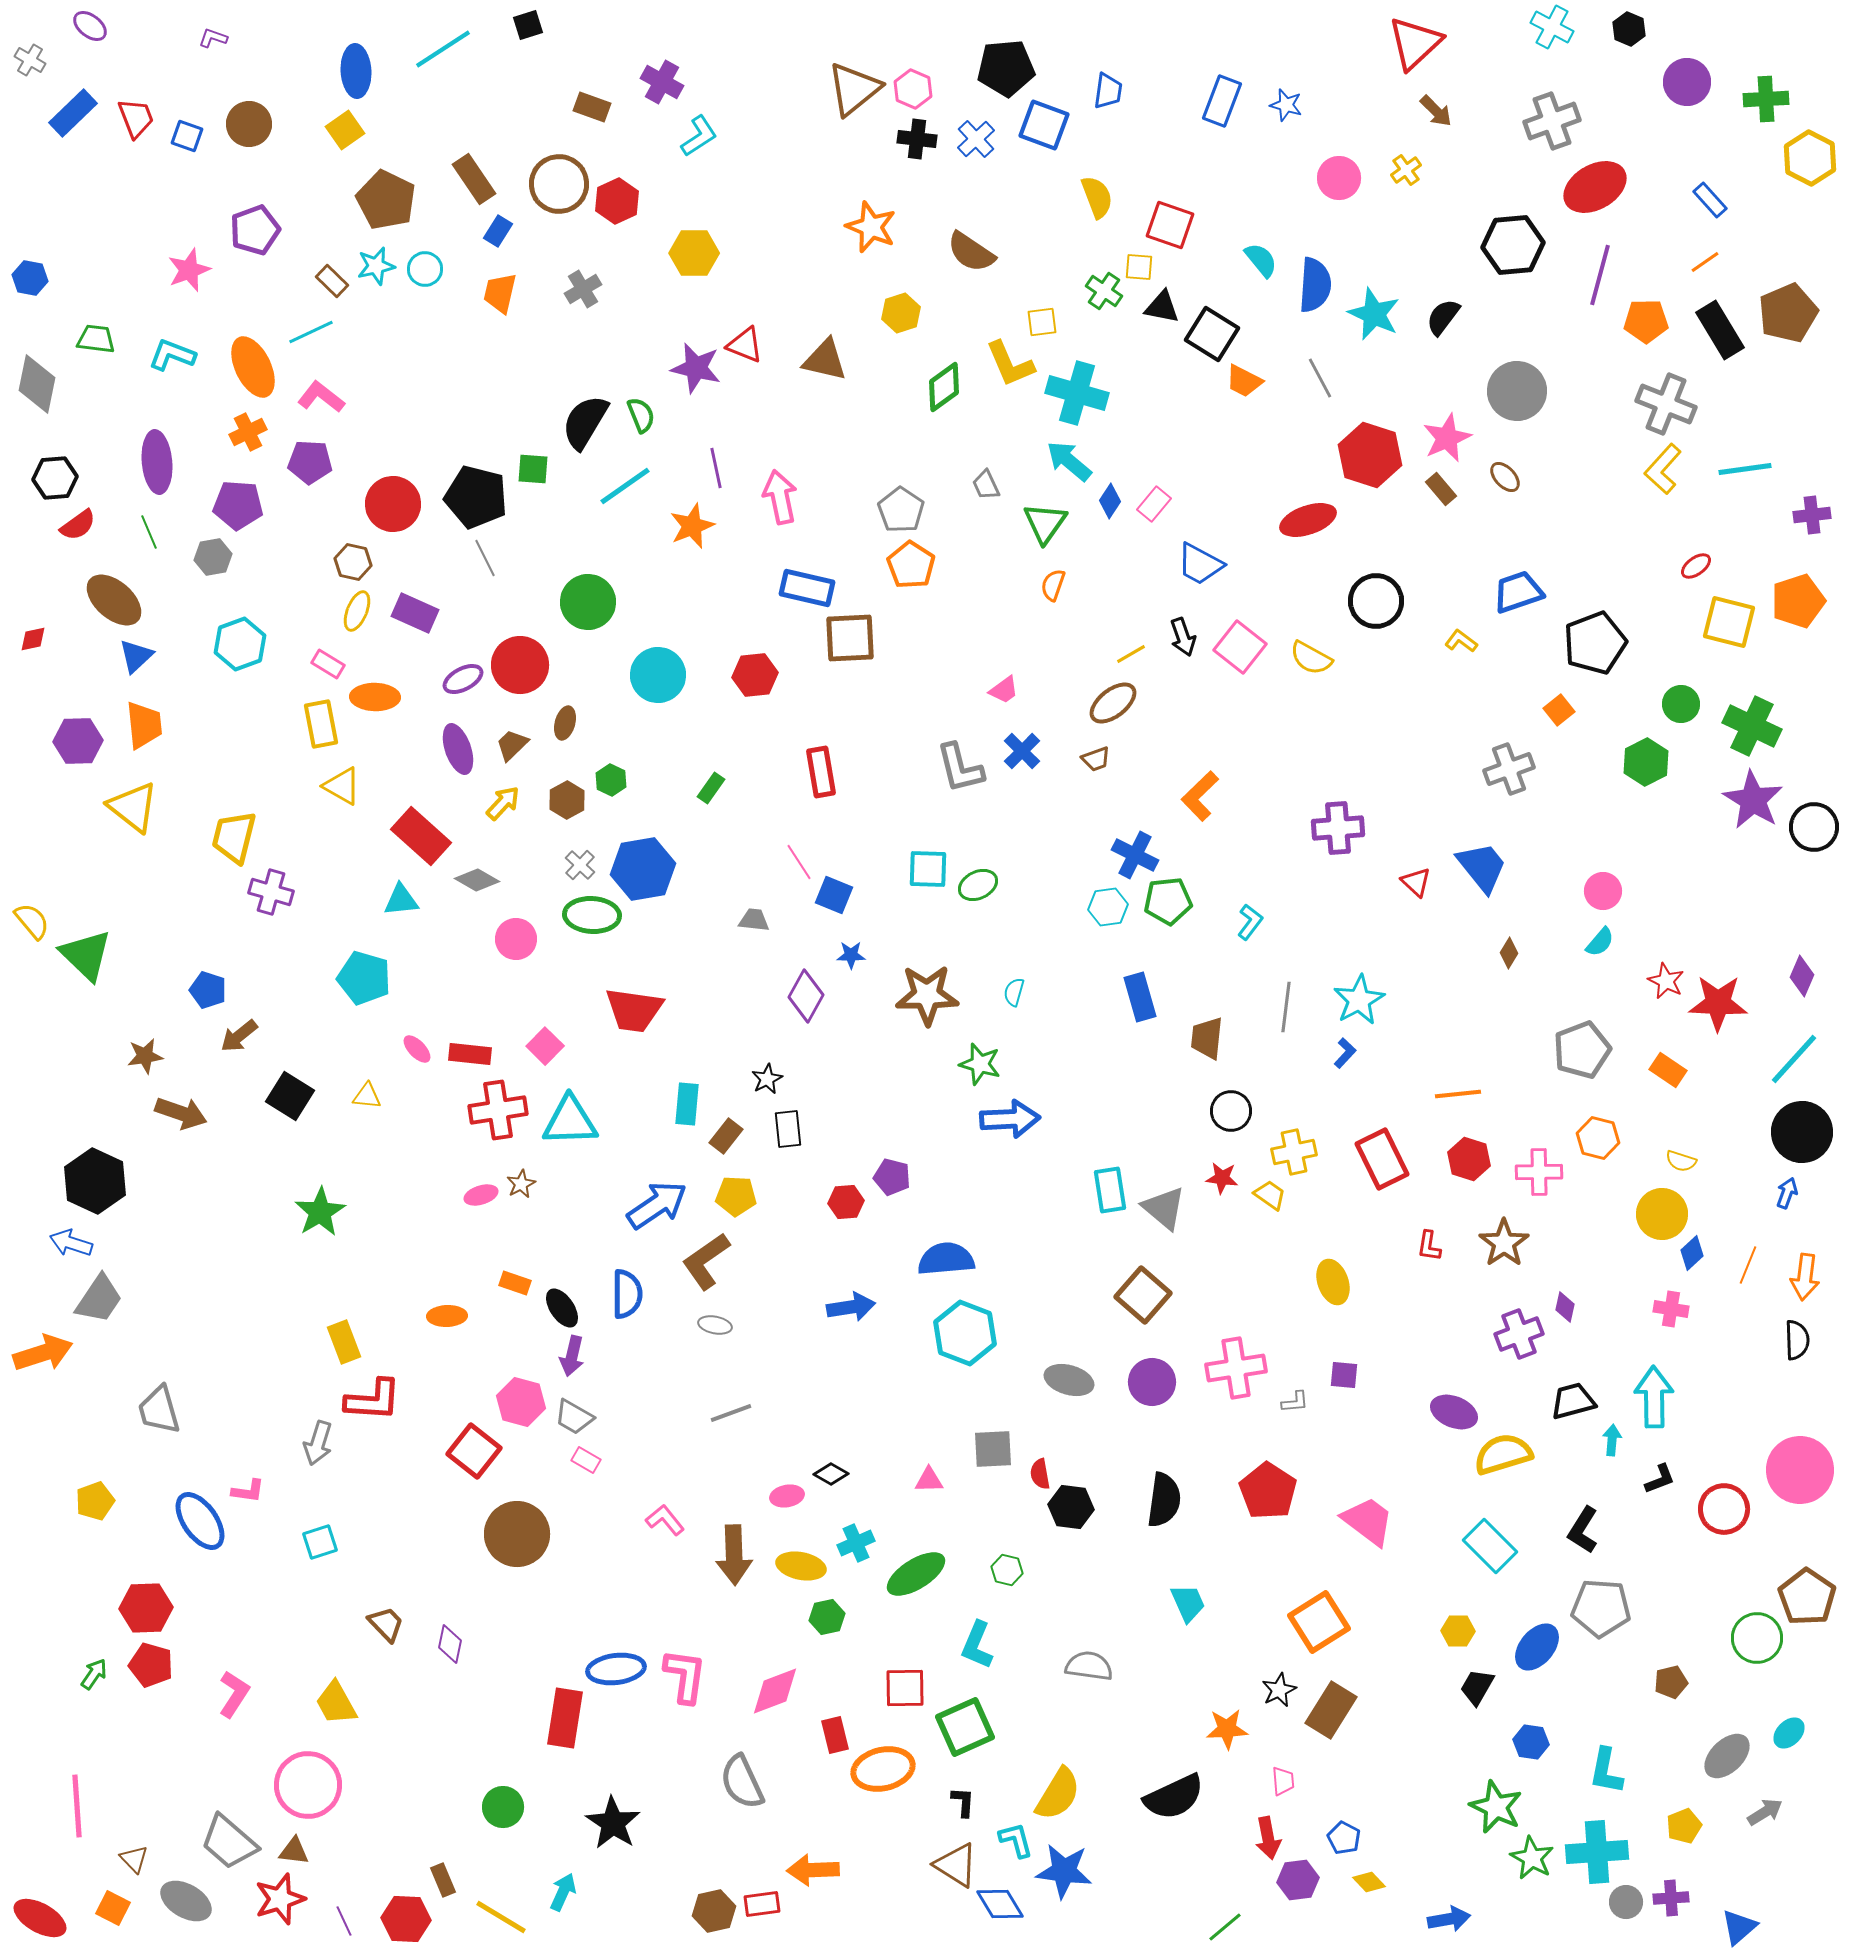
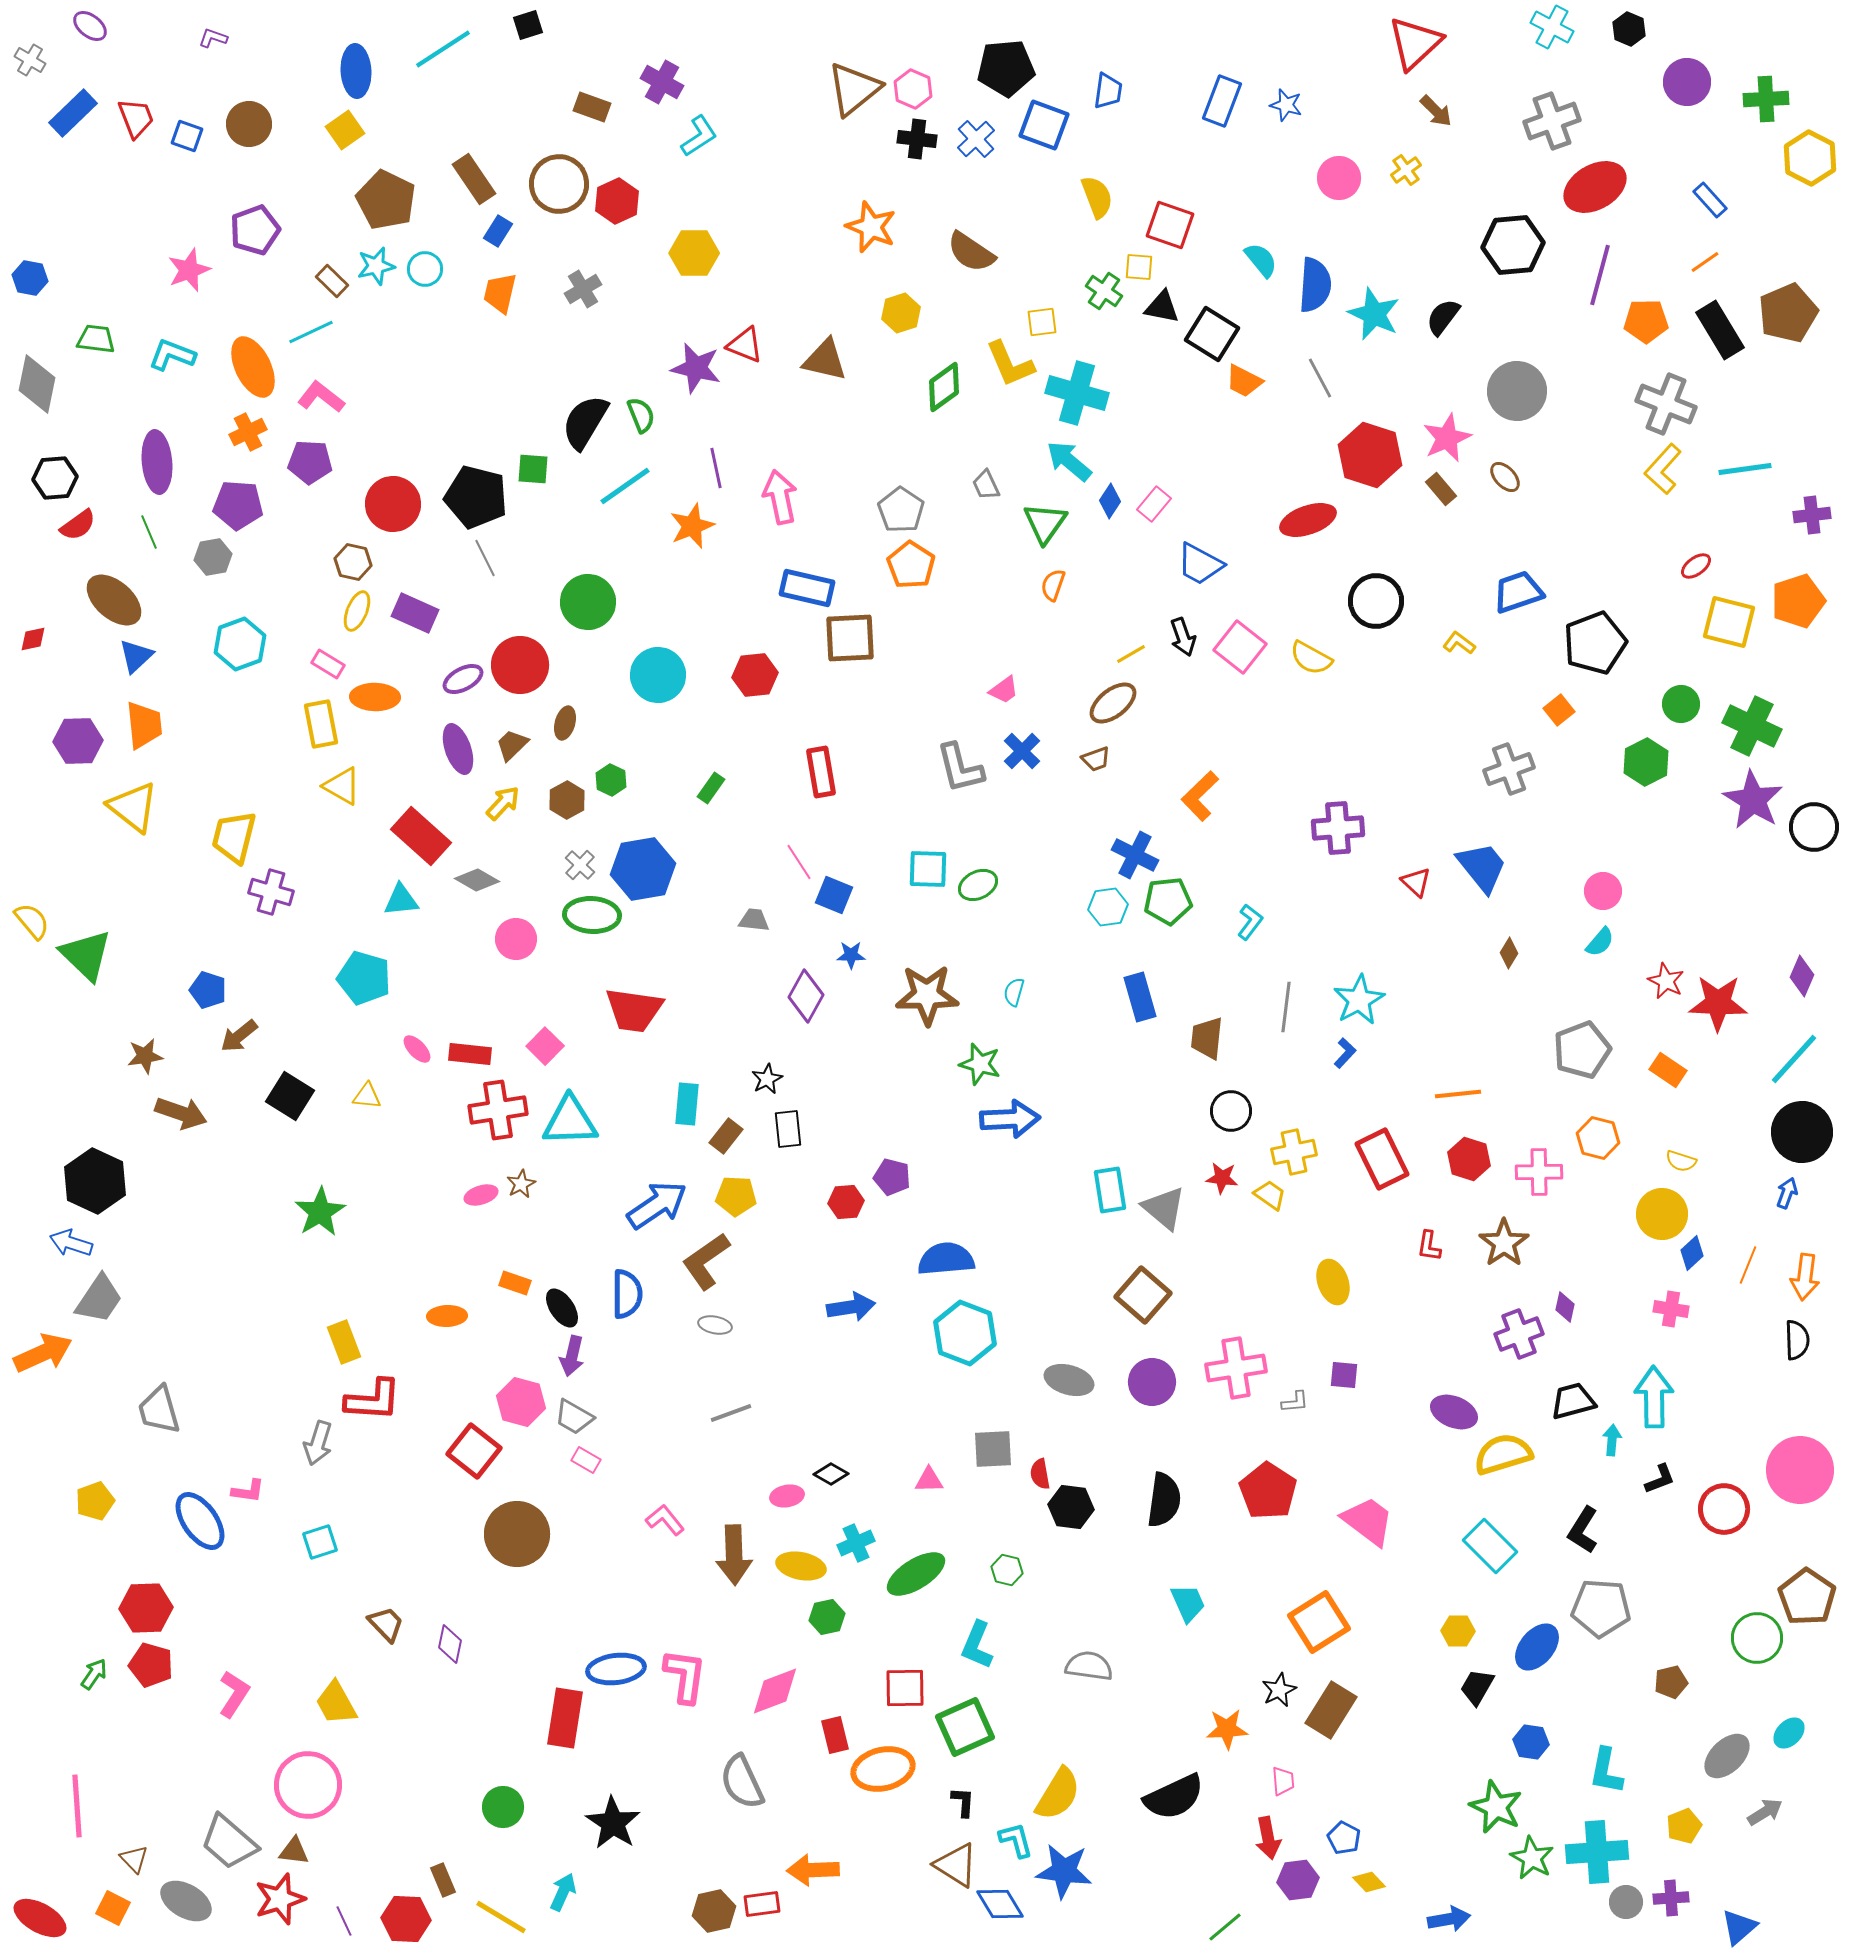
yellow L-shape at (1461, 641): moved 2 px left, 2 px down
orange arrow at (43, 1353): rotated 6 degrees counterclockwise
